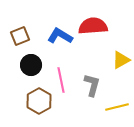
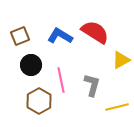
red semicircle: moved 2 px right, 6 px down; rotated 36 degrees clockwise
